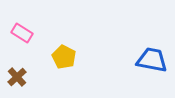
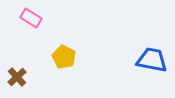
pink rectangle: moved 9 px right, 15 px up
